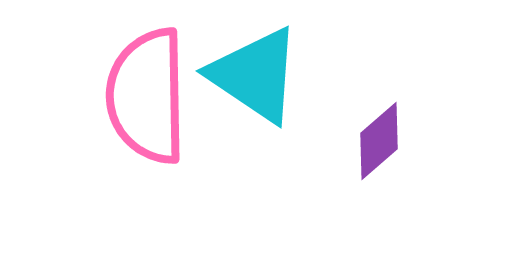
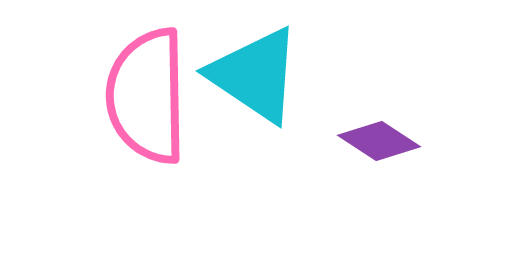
purple diamond: rotated 74 degrees clockwise
